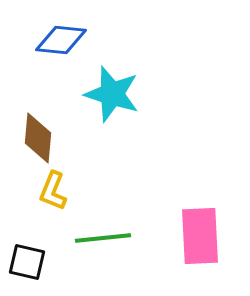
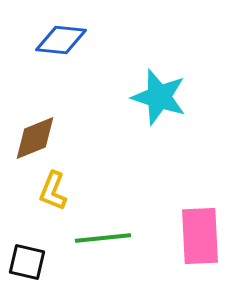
cyan star: moved 47 px right, 3 px down
brown diamond: moved 3 px left; rotated 63 degrees clockwise
